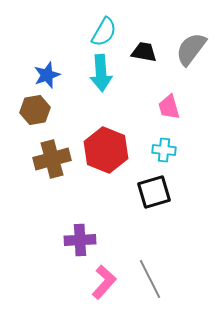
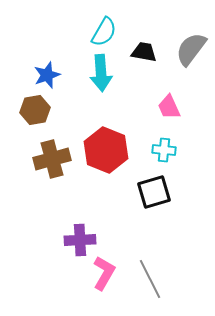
pink trapezoid: rotated 8 degrees counterclockwise
pink L-shape: moved 9 px up; rotated 12 degrees counterclockwise
